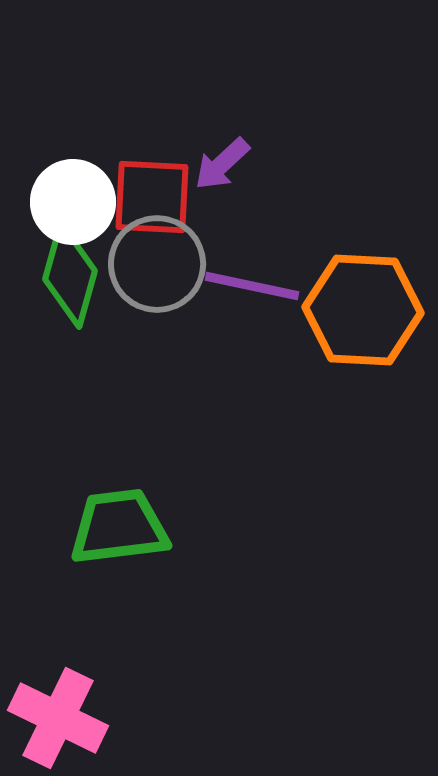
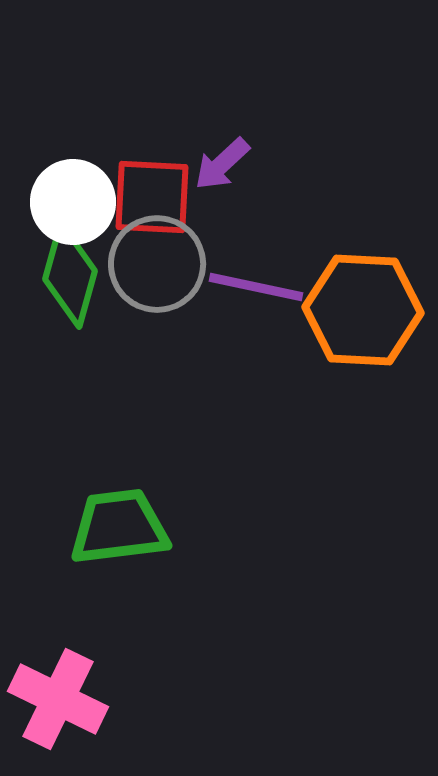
purple line: moved 4 px right, 1 px down
pink cross: moved 19 px up
